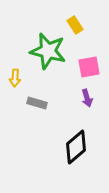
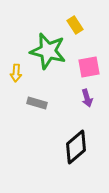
yellow arrow: moved 1 px right, 5 px up
